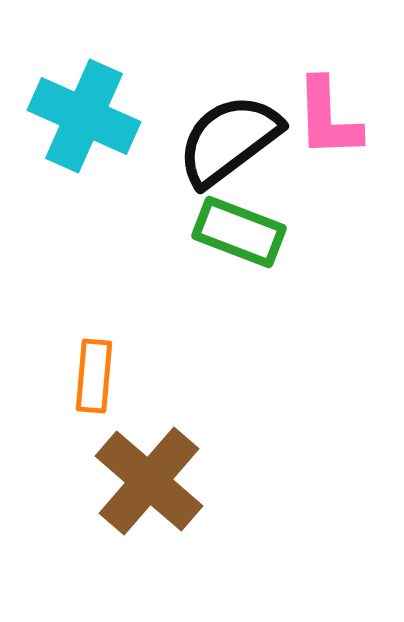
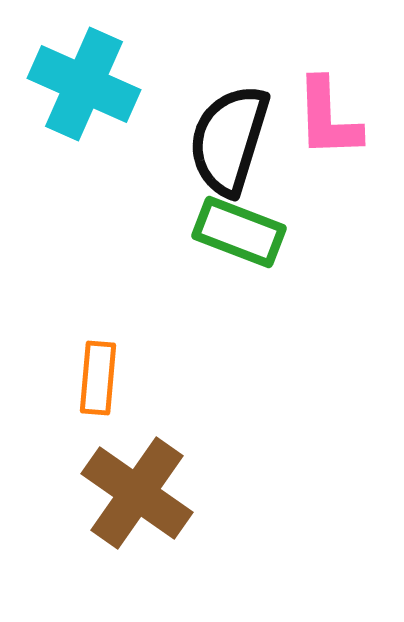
cyan cross: moved 32 px up
black semicircle: rotated 36 degrees counterclockwise
orange rectangle: moved 4 px right, 2 px down
brown cross: moved 12 px left, 12 px down; rotated 6 degrees counterclockwise
